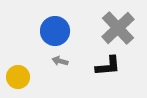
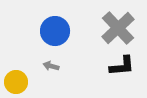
gray arrow: moved 9 px left, 5 px down
black L-shape: moved 14 px right
yellow circle: moved 2 px left, 5 px down
